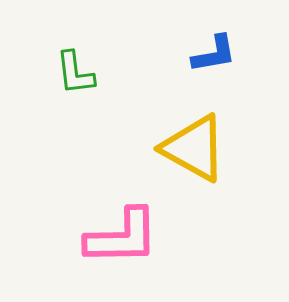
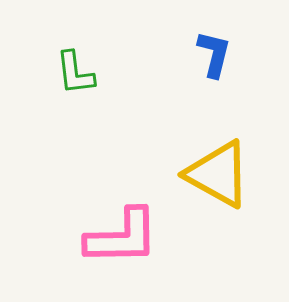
blue L-shape: rotated 66 degrees counterclockwise
yellow triangle: moved 24 px right, 26 px down
